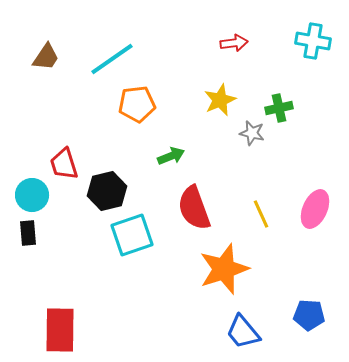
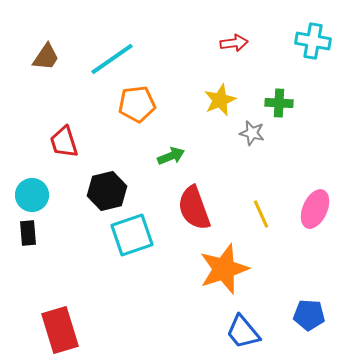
green cross: moved 5 px up; rotated 16 degrees clockwise
red trapezoid: moved 22 px up
red rectangle: rotated 18 degrees counterclockwise
